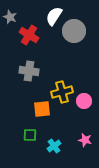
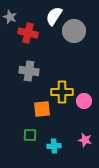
red cross: moved 1 px left, 2 px up; rotated 18 degrees counterclockwise
yellow cross: rotated 15 degrees clockwise
cyan cross: rotated 32 degrees clockwise
